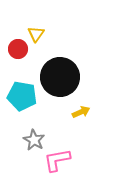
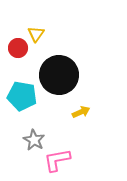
red circle: moved 1 px up
black circle: moved 1 px left, 2 px up
